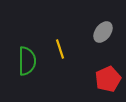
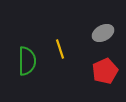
gray ellipse: moved 1 px down; rotated 25 degrees clockwise
red pentagon: moved 3 px left, 8 px up
